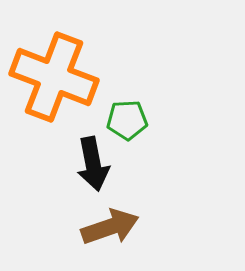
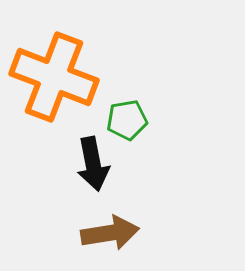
green pentagon: rotated 6 degrees counterclockwise
brown arrow: moved 6 px down; rotated 10 degrees clockwise
